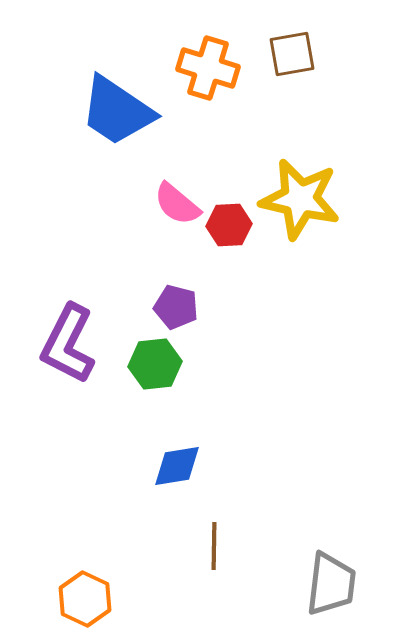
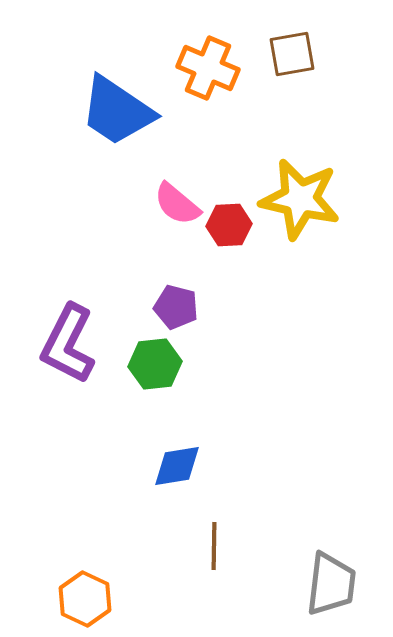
orange cross: rotated 6 degrees clockwise
